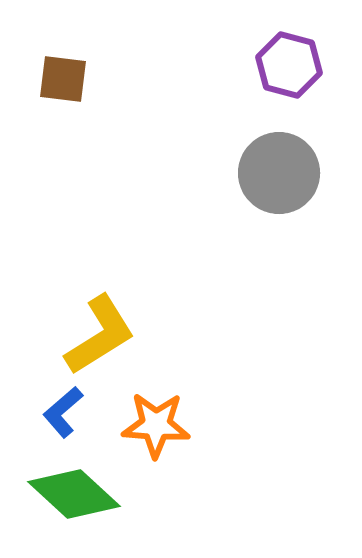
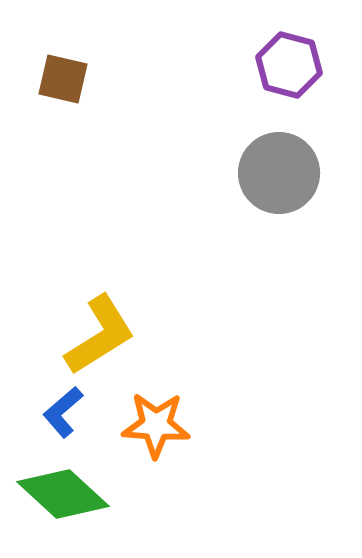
brown square: rotated 6 degrees clockwise
green diamond: moved 11 px left
